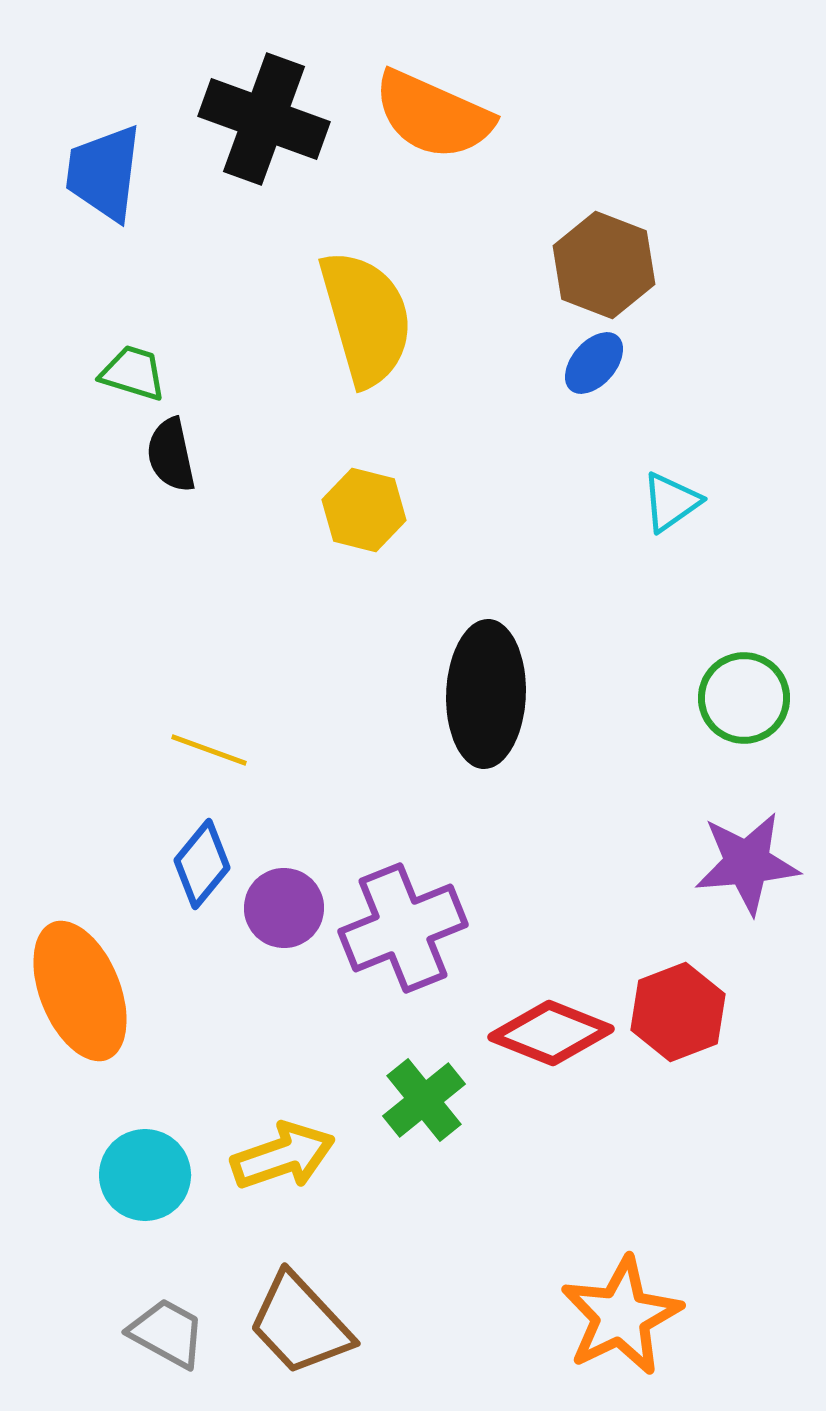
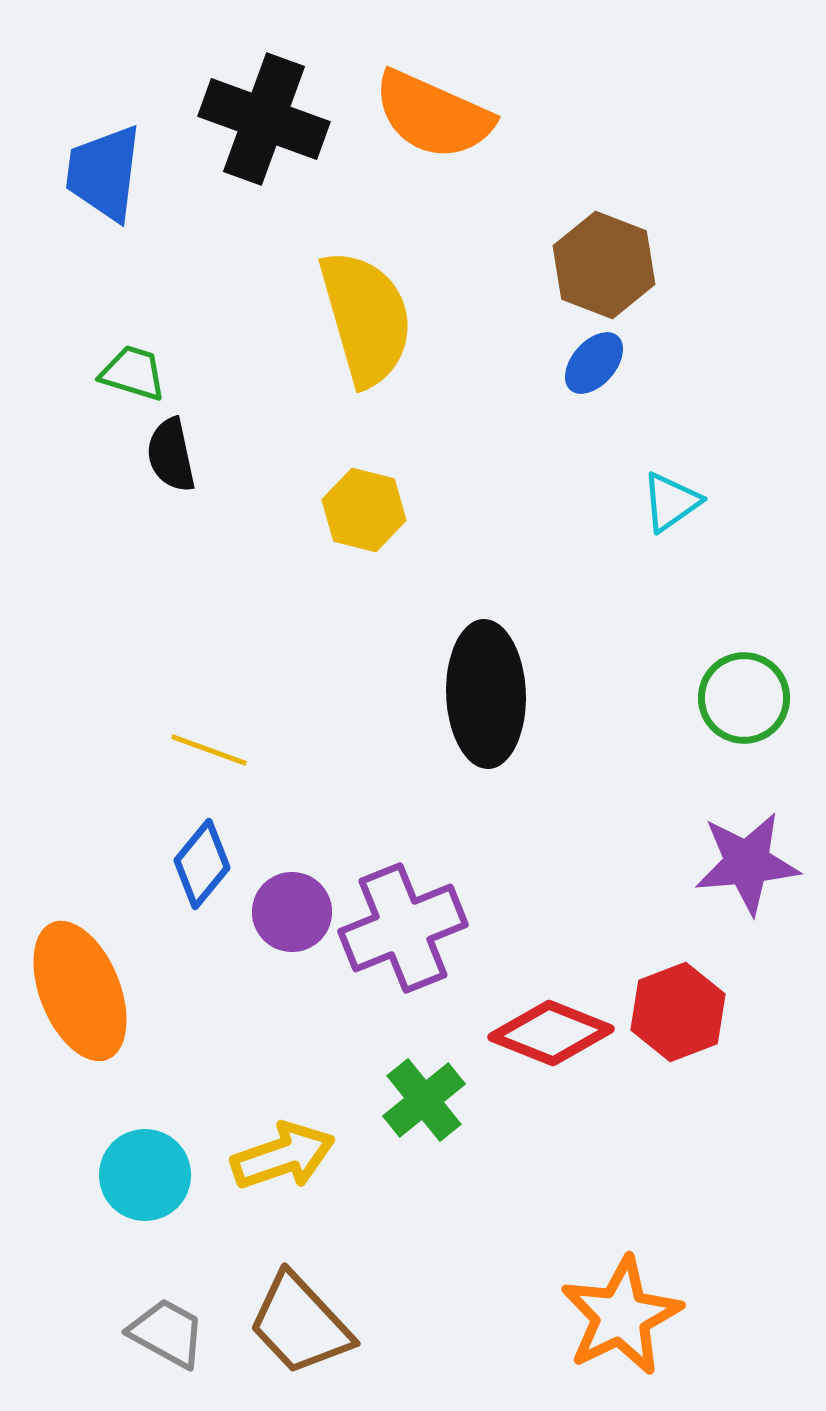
black ellipse: rotated 4 degrees counterclockwise
purple circle: moved 8 px right, 4 px down
